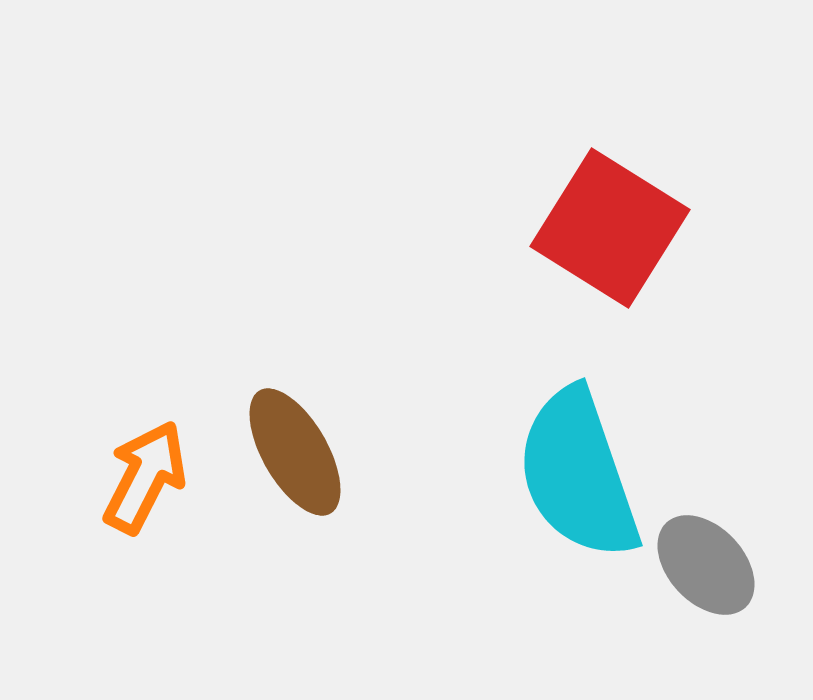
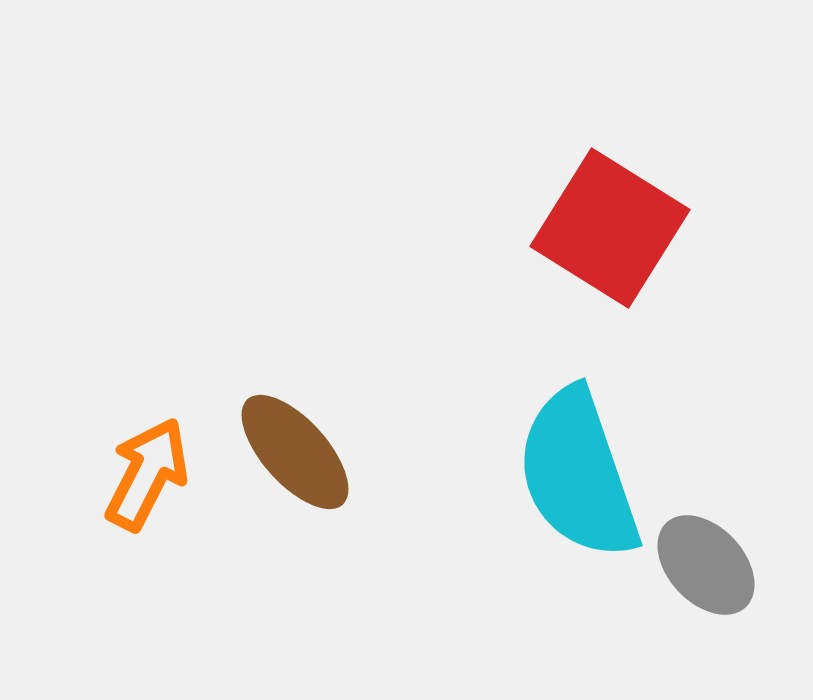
brown ellipse: rotated 12 degrees counterclockwise
orange arrow: moved 2 px right, 3 px up
